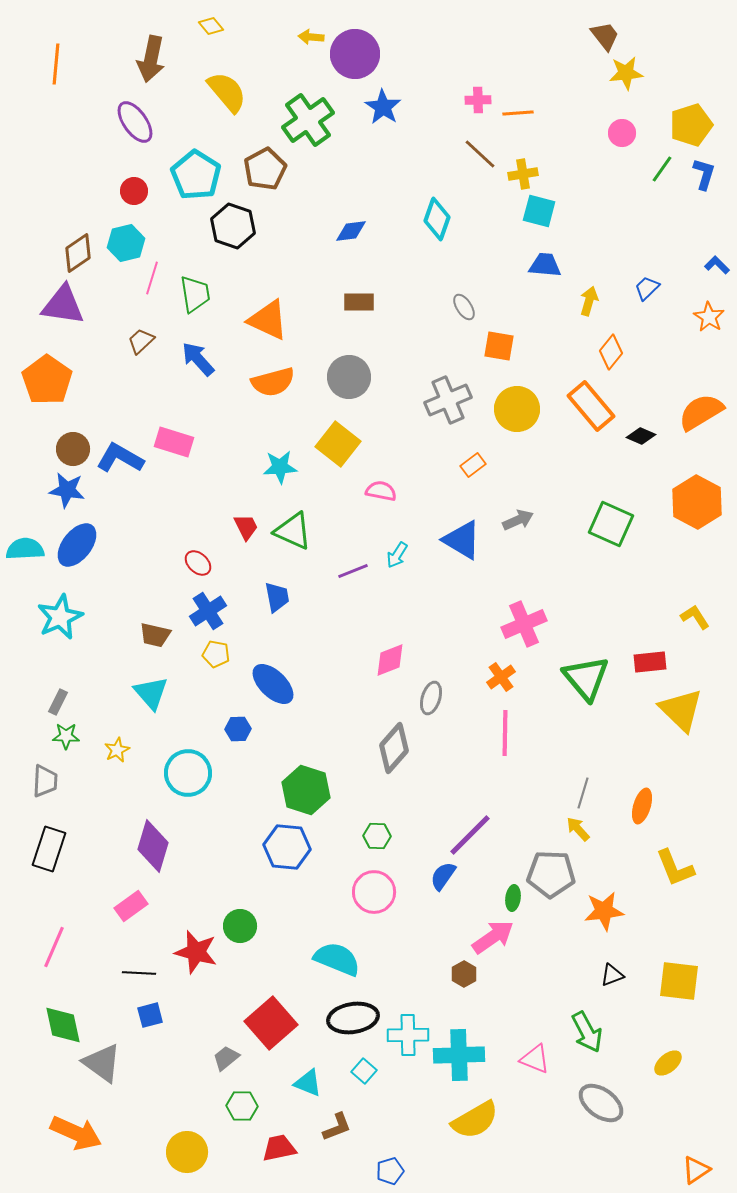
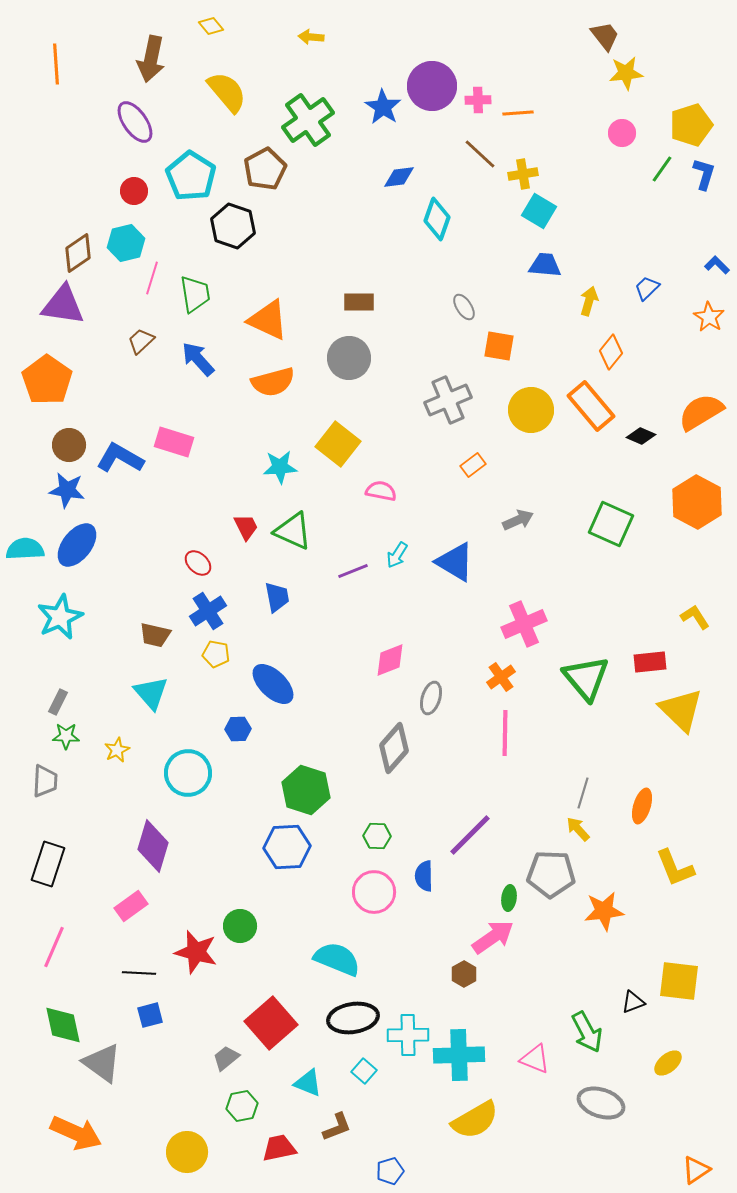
purple circle at (355, 54): moved 77 px right, 32 px down
orange line at (56, 64): rotated 9 degrees counterclockwise
cyan pentagon at (196, 175): moved 5 px left, 1 px down
cyan square at (539, 211): rotated 16 degrees clockwise
blue diamond at (351, 231): moved 48 px right, 54 px up
gray circle at (349, 377): moved 19 px up
yellow circle at (517, 409): moved 14 px right, 1 px down
brown circle at (73, 449): moved 4 px left, 4 px up
blue triangle at (462, 540): moved 7 px left, 22 px down
blue hexagon at (287, 847): rotated 9 degrees counterclockwise
black rectangle at (49, 849): moved 1 px left, 15 px down
blue semicircle at (443, 876): moved 19 px left; rotated 36 degrees counterclockwise
green ellipse at (513, 898): moved 4 px left
black triangle at (612, 975): moved 21 px right, 27 px down
gray ellipse at (601, 1103): rotated 18 degrees counterclockwise
green hexagon at (242, 1106): rotated 12 degrees counterclockwise
